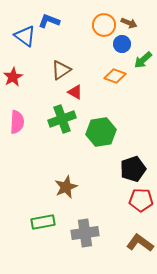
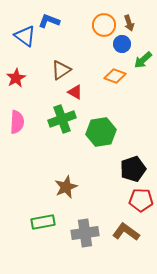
brown arrow: rotated 49 degrees clockwise
red star: moved 3 px right, 1 px down
brown L-shape: moved 14 px left, 11 px up
